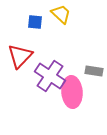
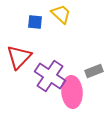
red triangle: moved 1 px left, 1 px down
gray rectangle: rotated 30 degrees counterclockwise
